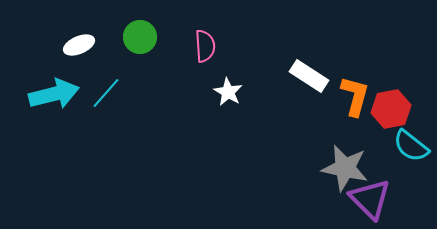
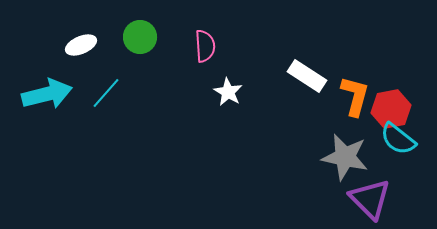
white ellipse: moved 2 px right
white rectangle: moved 2 px left
cyan arrow: moved 7 px left
cyan semicircle: moved 13 px left, 7 px up
gray star: moved 11 px up
